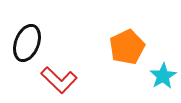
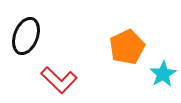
black ellipse: moved 1 px left, 7 px up
cyan star: moved 2 px up
